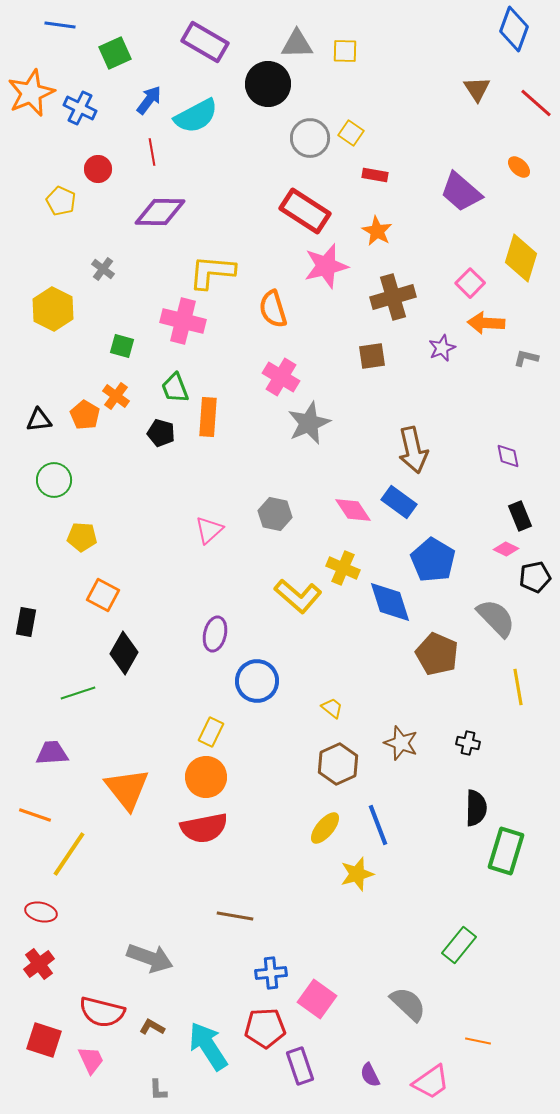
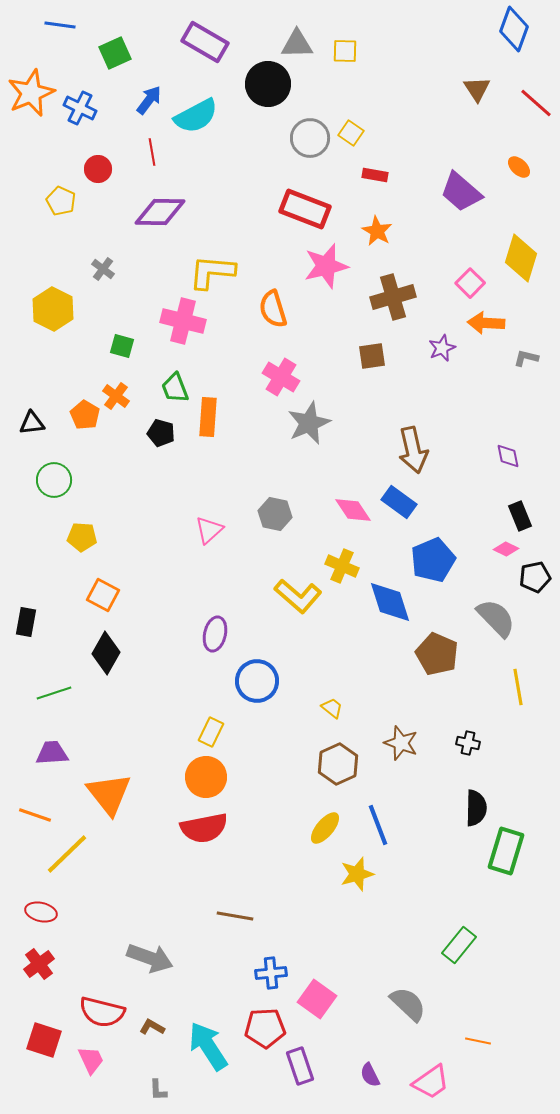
red rectangle at (305, 211): moved 2 px up; rotated 12 degrees counterclockwise
black triangle at (39, 420): moved 7 px left, 3 px down
blue pentagon at (433, 560): rotated 18 degrees clockwise
yellow cross at (343, 568): moved 1 px left, 2 px up
black diamond at (124, 653): moved 18 px left
green line at (78, 693): moved 24 px left
orange triangle at (127, 789): moved 18 px left, 5 px down
yellow line at (69, 854): moved 2 px left; rotated 12 degrees clockwise
